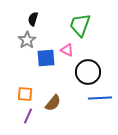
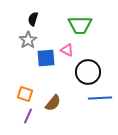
green trapezoid: rotated 110 degrees counterclockwise
gray star: moved 1 px right
orange square: rotated 14 degrees clockwise
